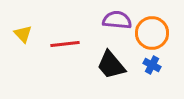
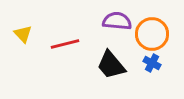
purple semicircle: moved 1 px down
orange circle: moved 1 px down
red line: rotated 8 degrees counterclockwise
blue cross: moved 2 px up
